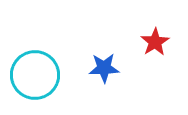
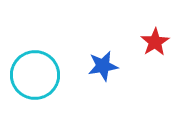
blue star: moved 1 px left, 2 px up; rotated 8 degrees counterclockwise
